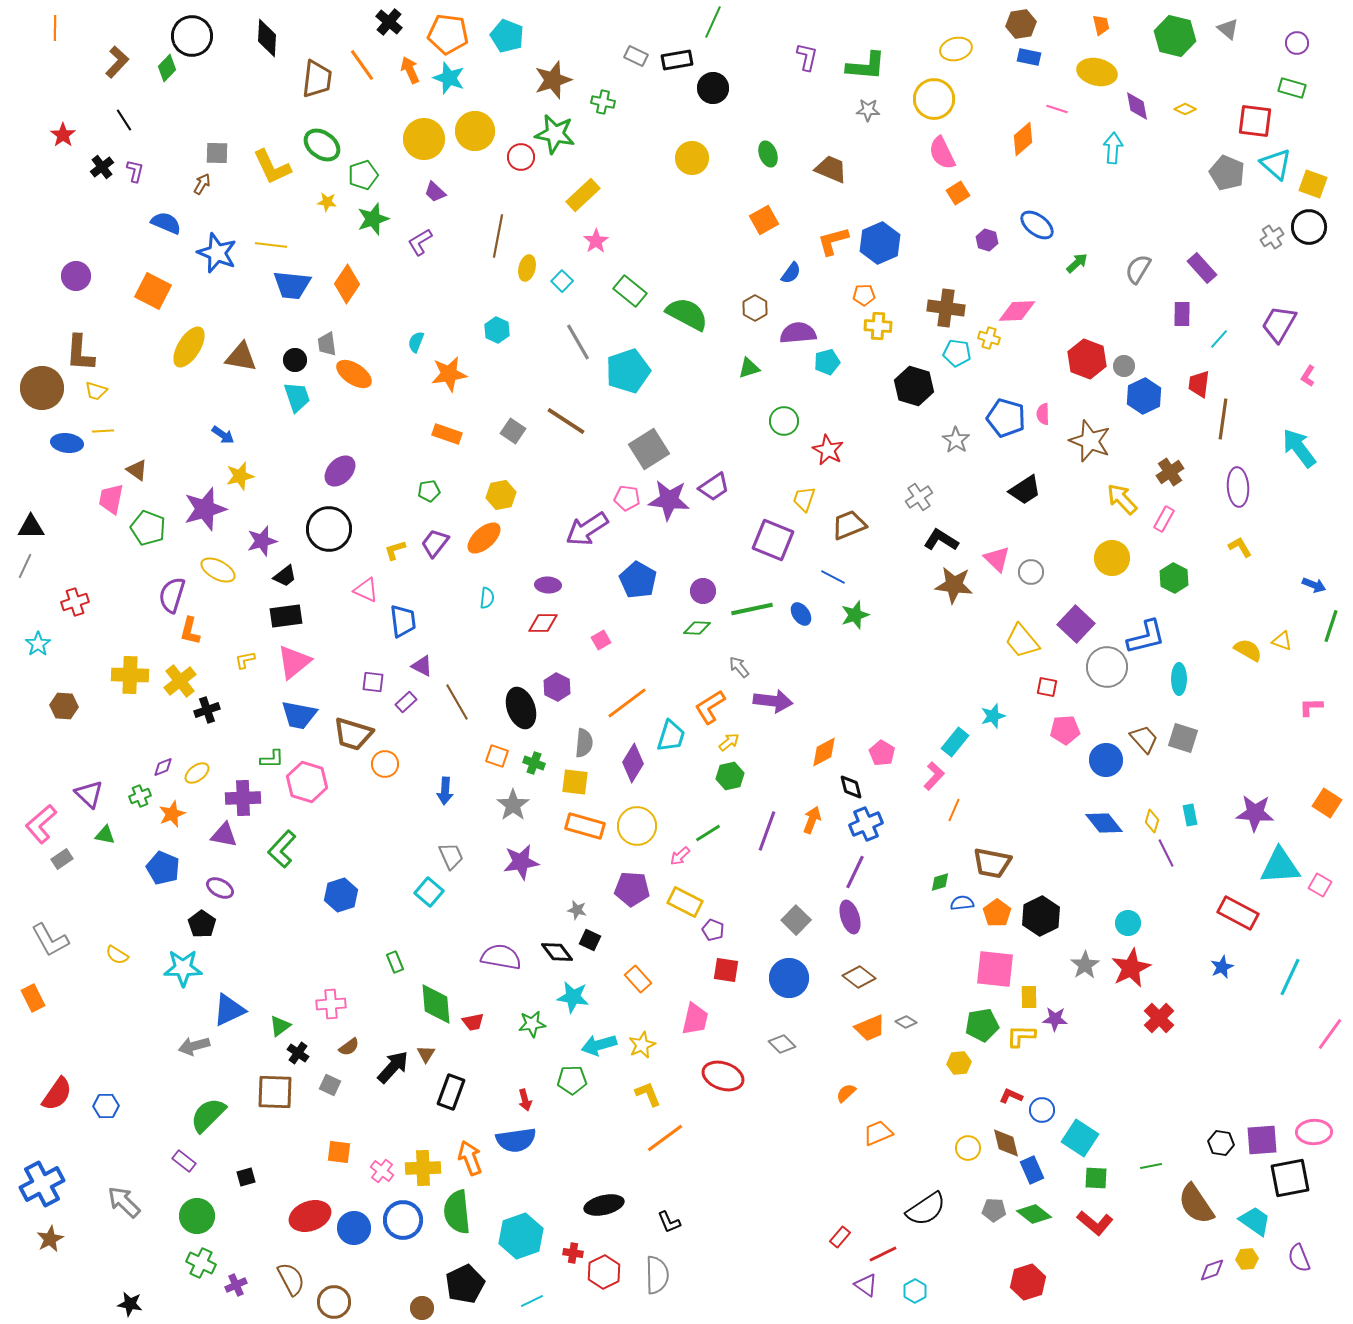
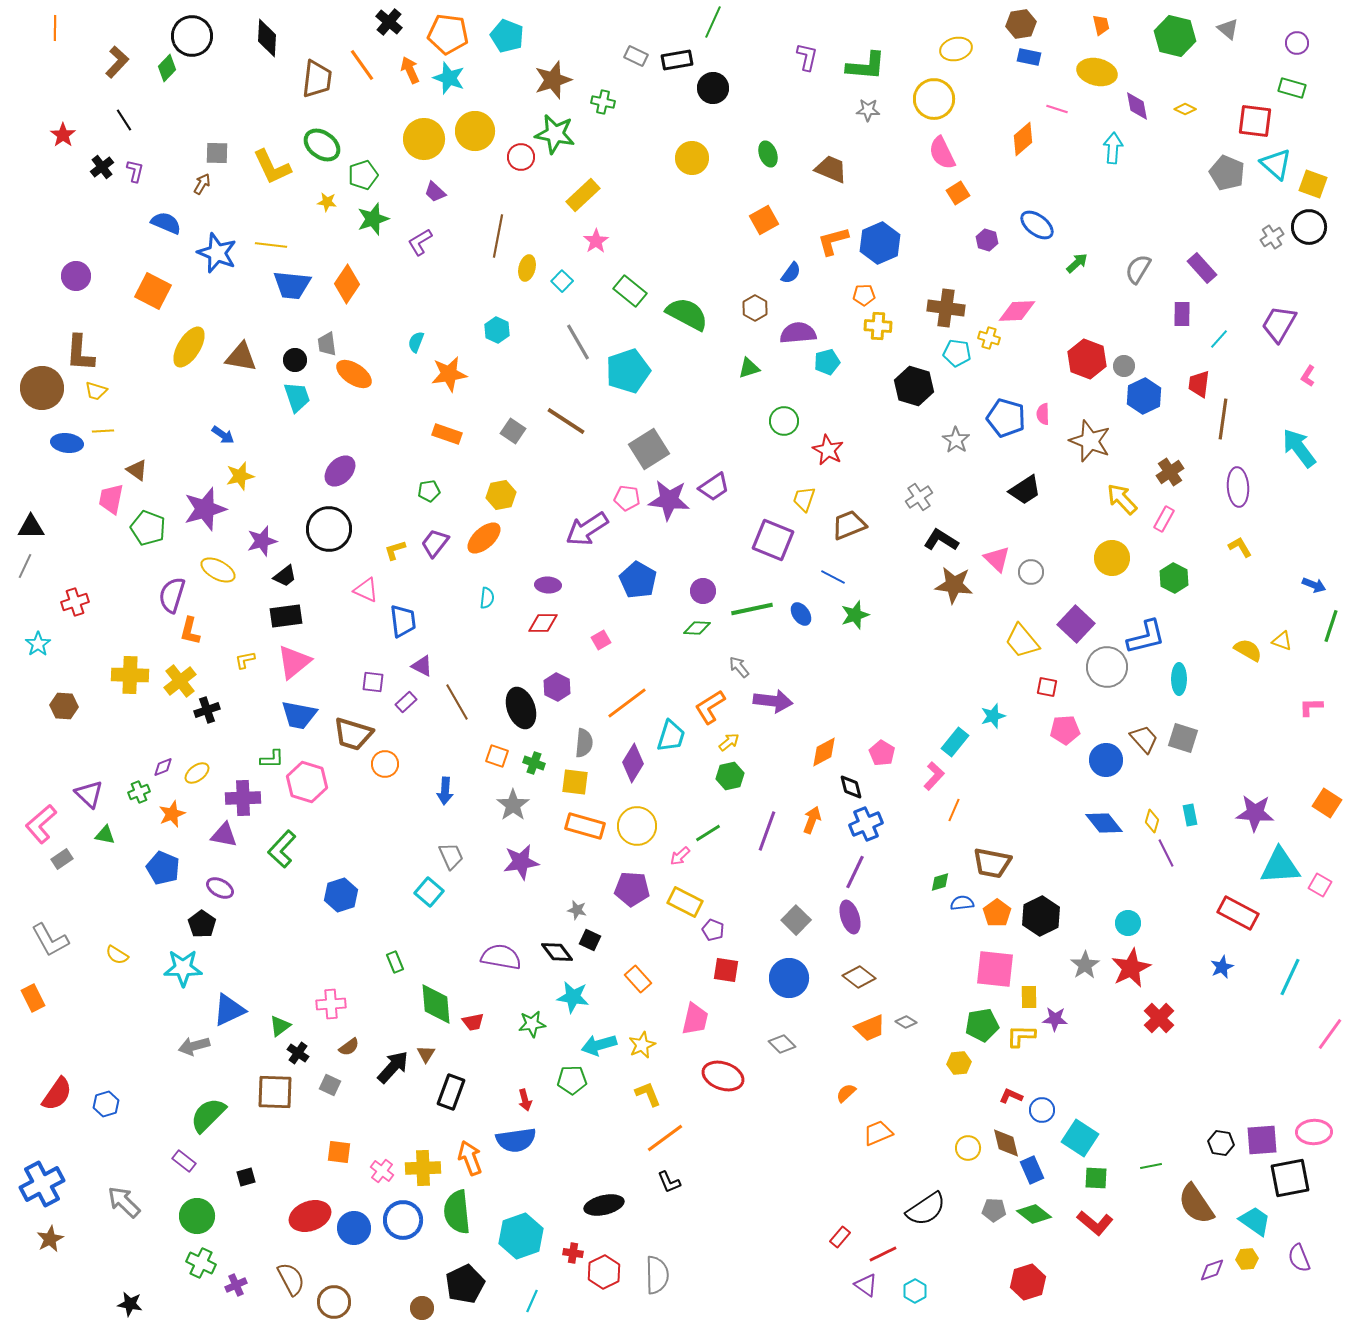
green cross at (140, 796): moved 1 px left, 4 px up
blue hexagon at (106, 1106): moved 2 px up; rotated 15 degrees counterclockwise
black L-shape at (669, 1222): moved 40 px up
cyan line at (532, 1301): rotated 40 degrees counterclockwise
